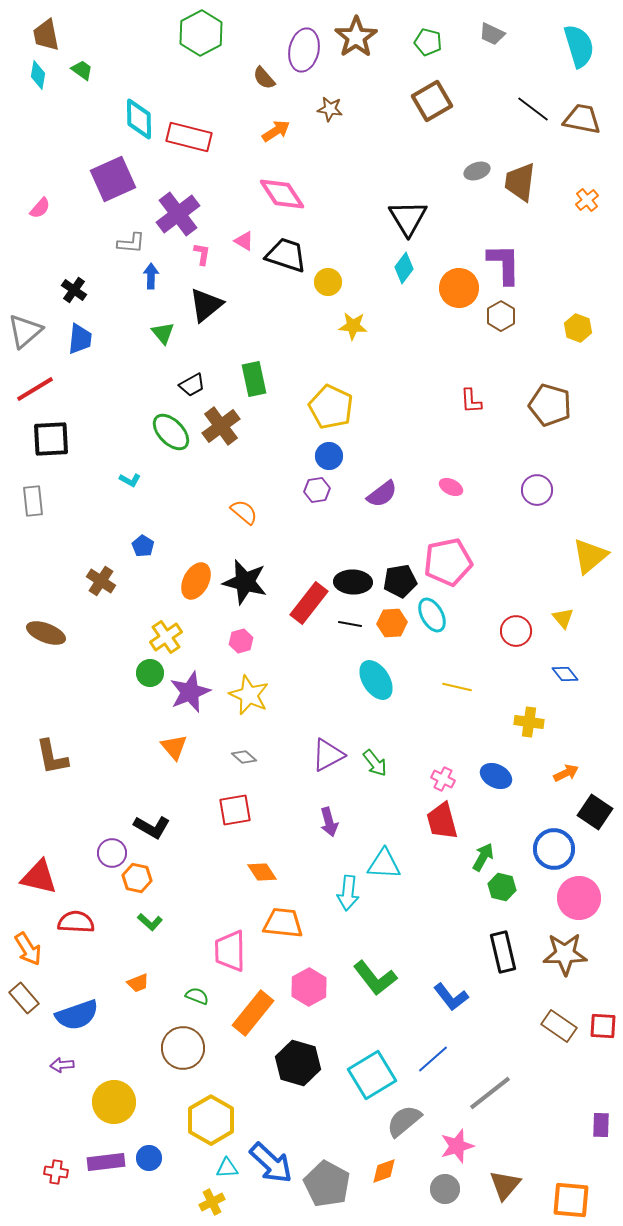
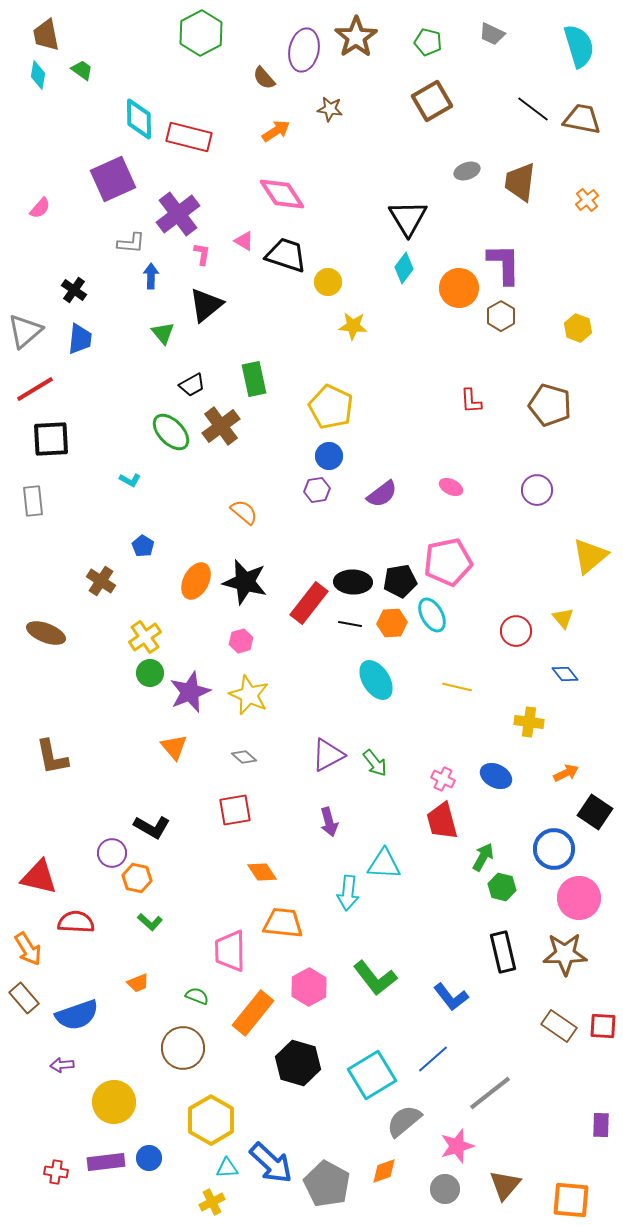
gray ellipse at (477, 171): moved 10 px left
yellow cross at (166, 637): moved 21 px left
